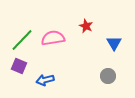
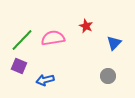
blue triangle: rotated 14 degrees clockwise
